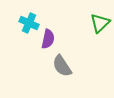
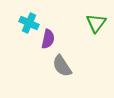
green triangle: moved 4 px left; rotated 10 degrees counterclockwise
